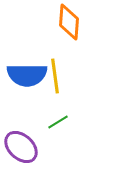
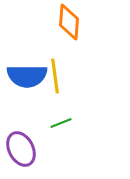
blue semicircle: moved 1 px down
green line: moved 3 px right, 1 px down; rotated 10 degrees clockwise
purple ellipse: moved 2 px down; rotated 20 degrees clockwise
